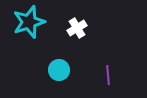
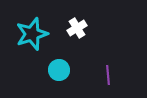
cyan star: moved 3 px right, 12 px down
